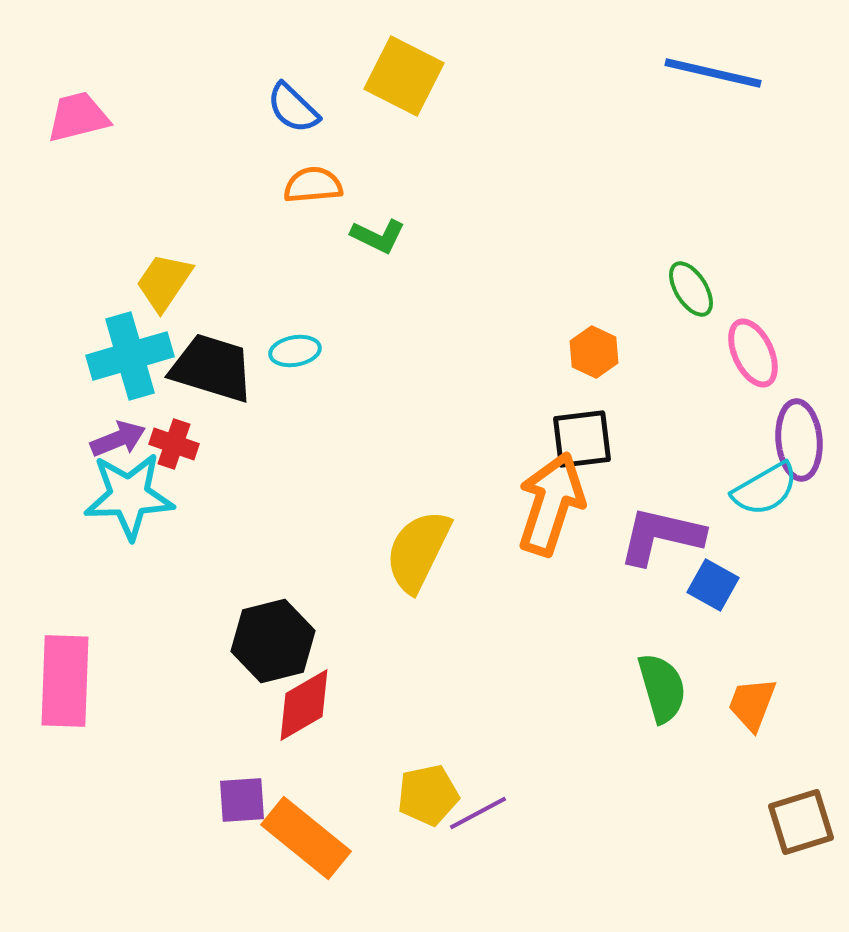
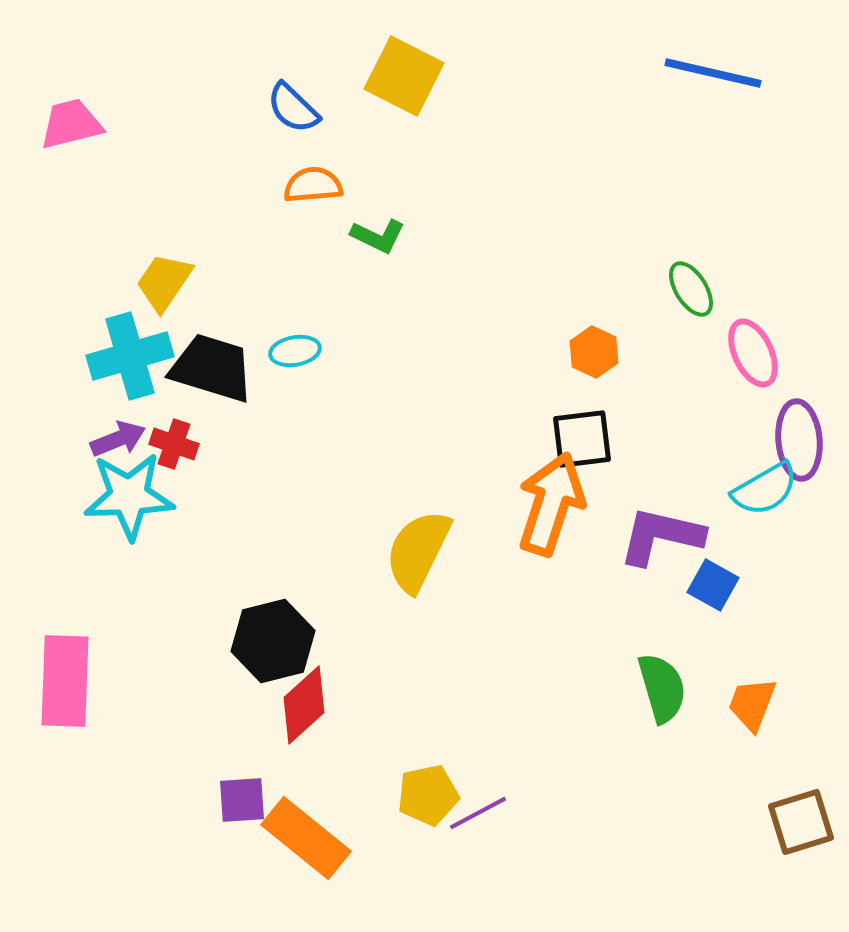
pink trapezoid: moved 7 px left, 7 px down
red diamond: rotated 12 degrees counterclockwise
